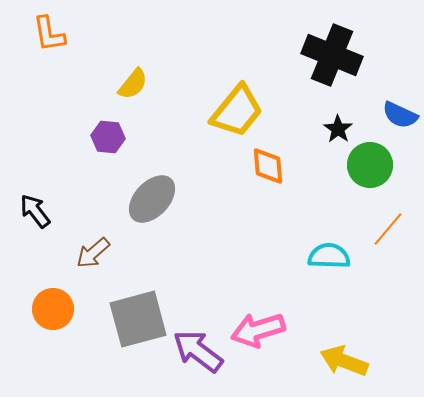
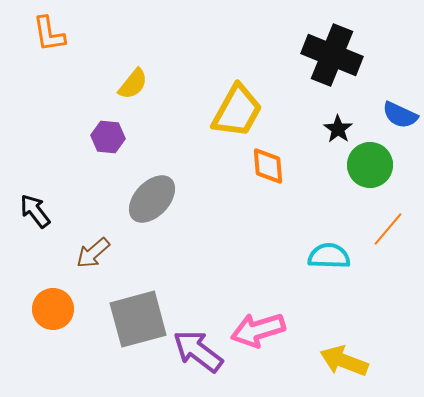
yellow trapezoid: rotated 10 degrees counterclockwise
